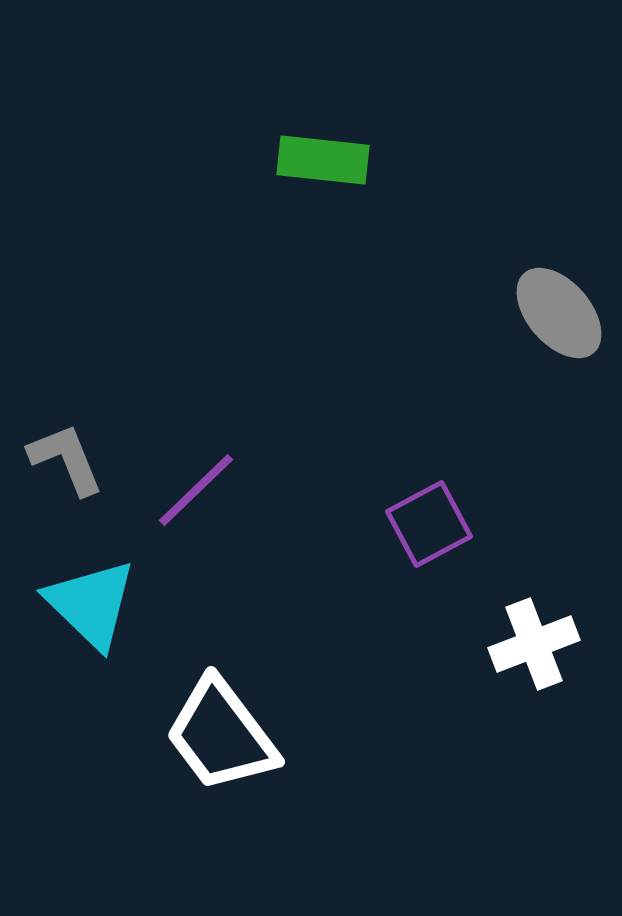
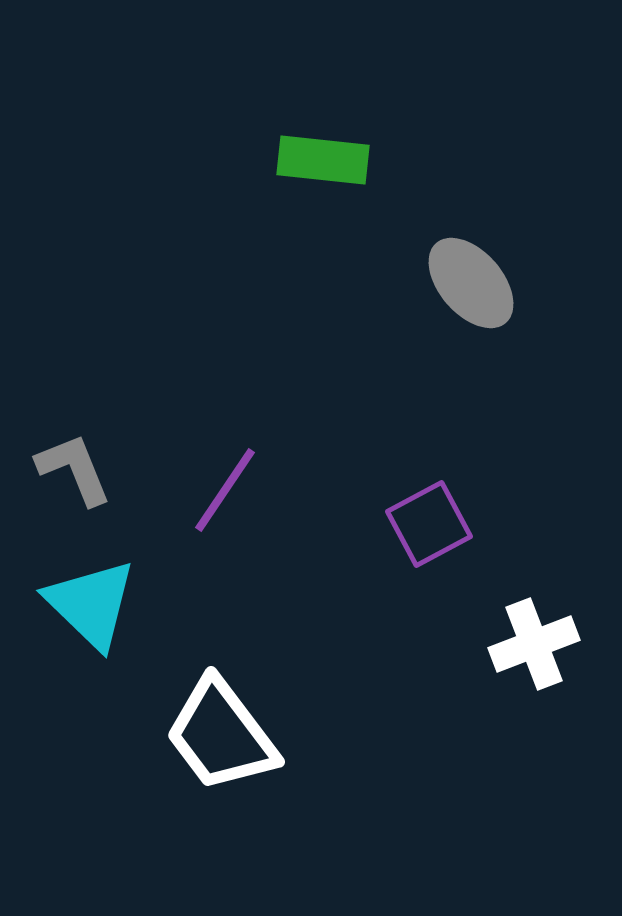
gray ellipse: moved 88 px left, 30 px up
gray L-shape: moved 8 px right, 10 px down
purple line: moved 29 px right; rotated 12 degrees counterclockwise
